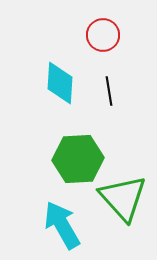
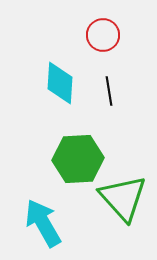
cyan arrow: moved 19 px left, 2 px up
